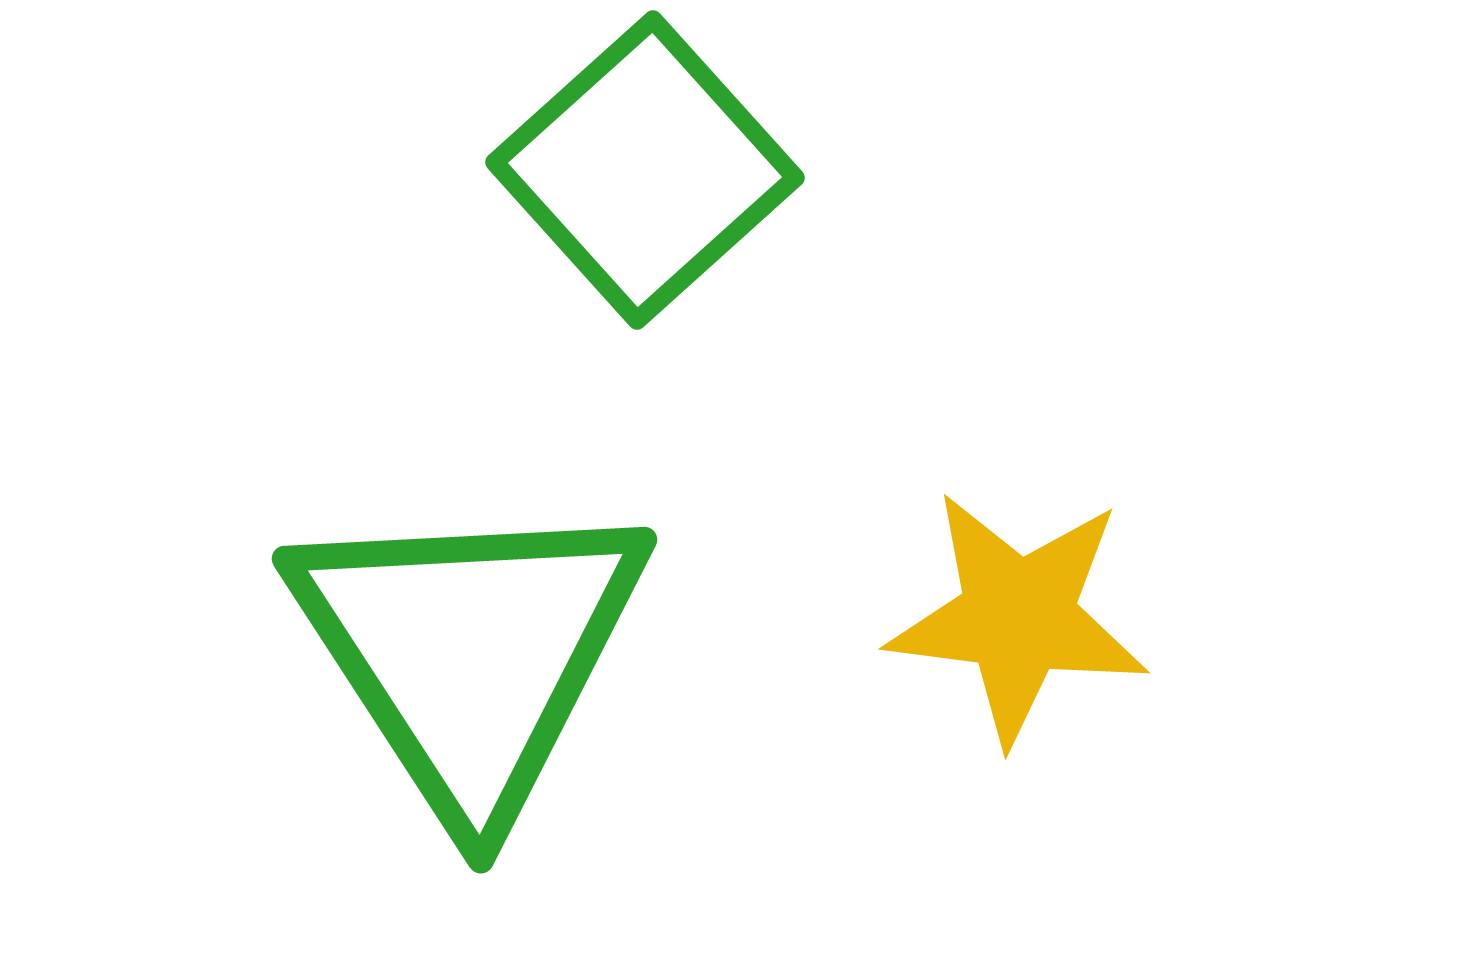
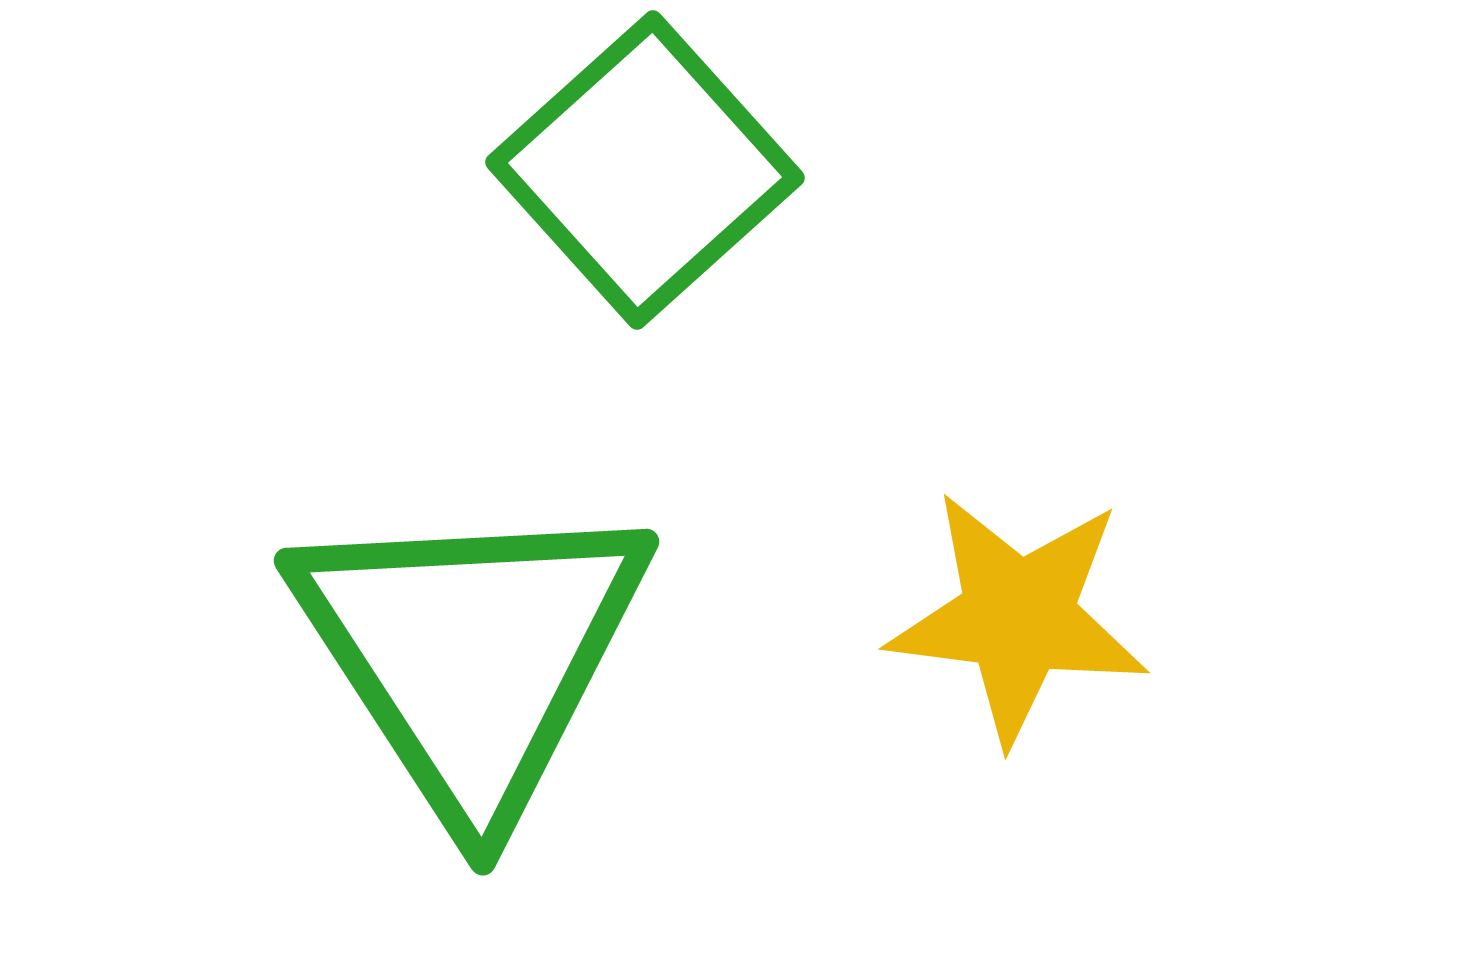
green triangle: moved 2 px right, 2 px down
